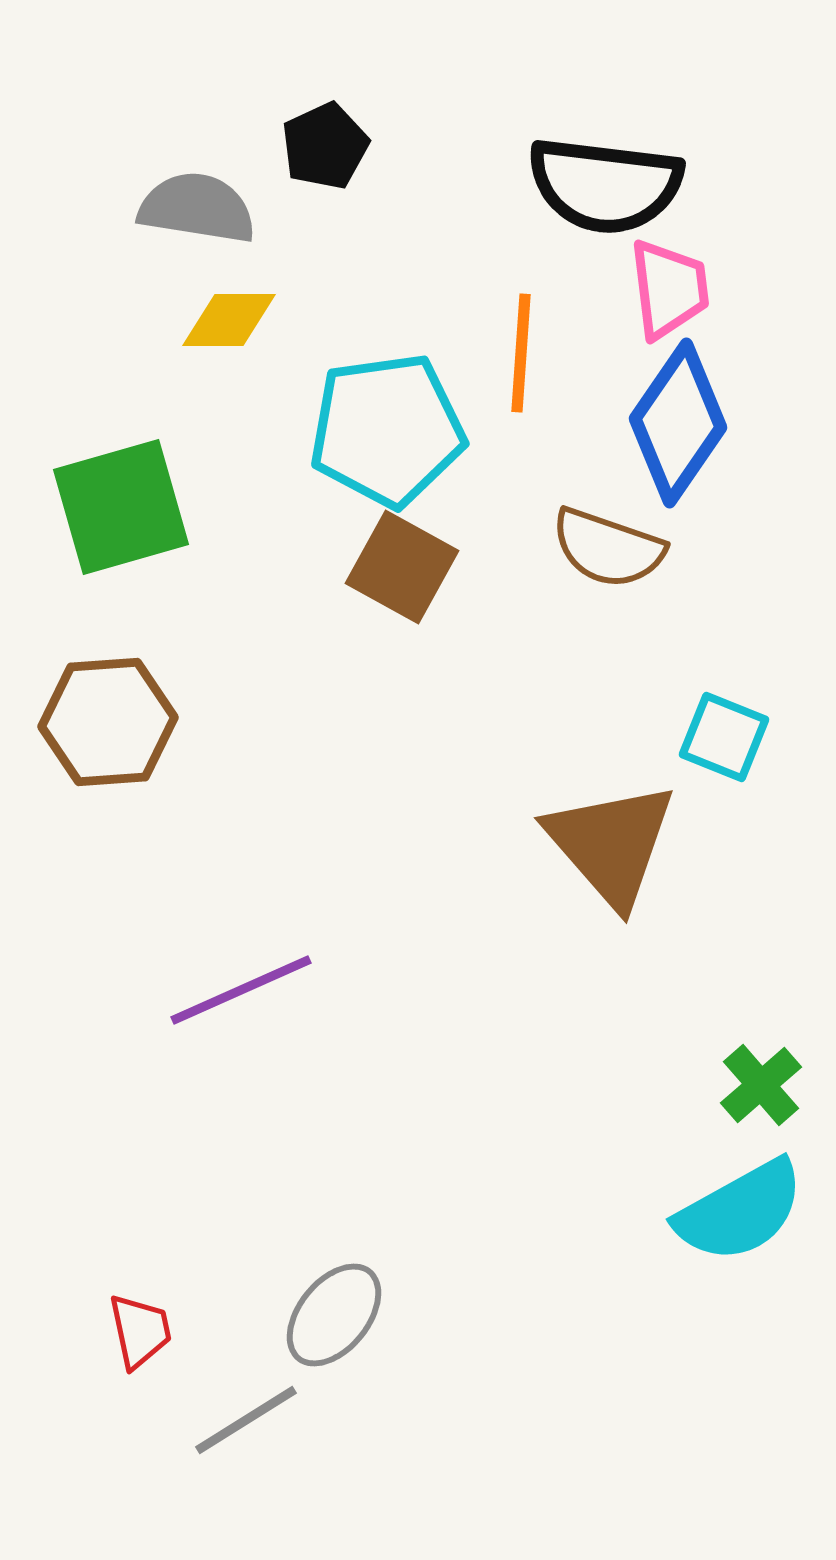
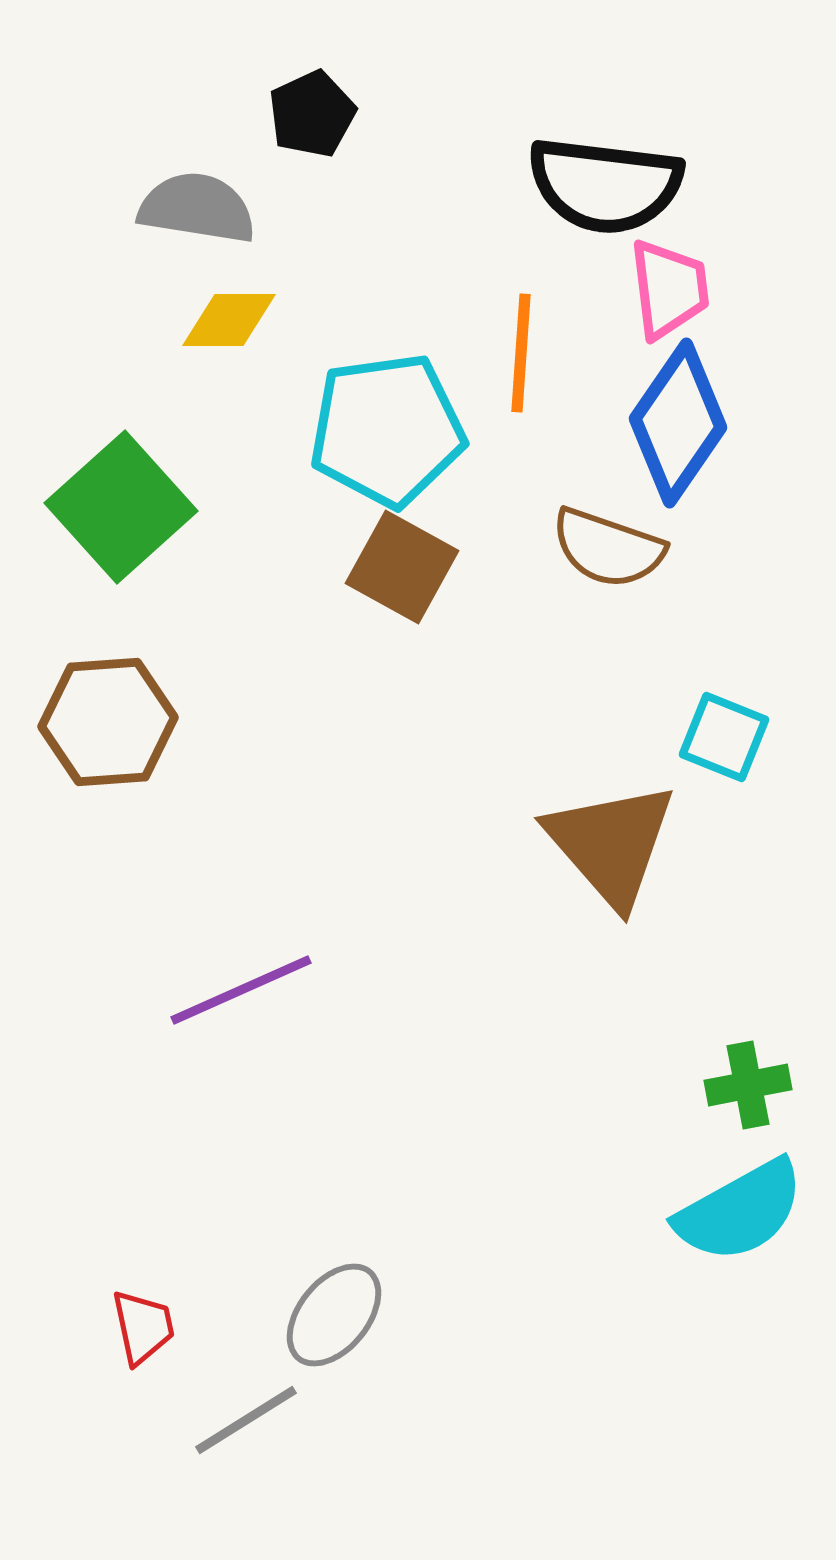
black pentagon: moved 13 px left, 32 px up
green square: rotated 26 degrees counterclockwise
green cross: moved 13 px left; rotated 30 degrees clockwise
red trapezoid: moved 3 px right, 4 px up
